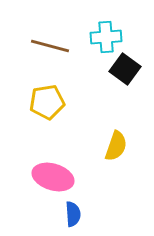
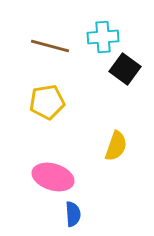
cyan cross: moved 3 px left
